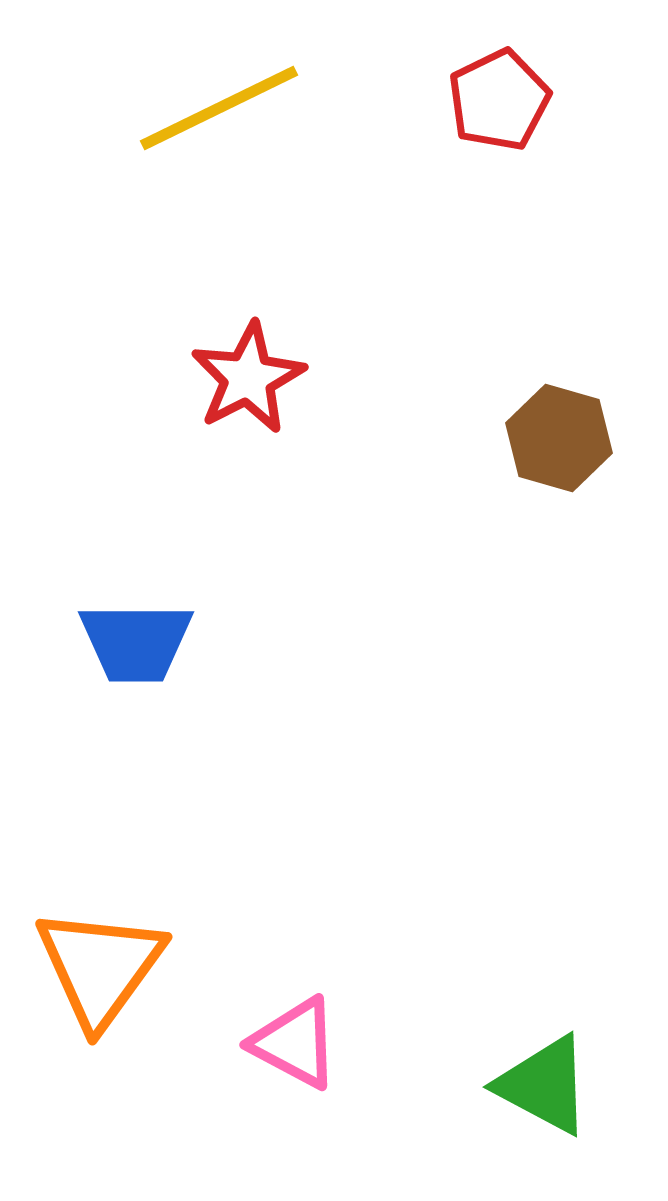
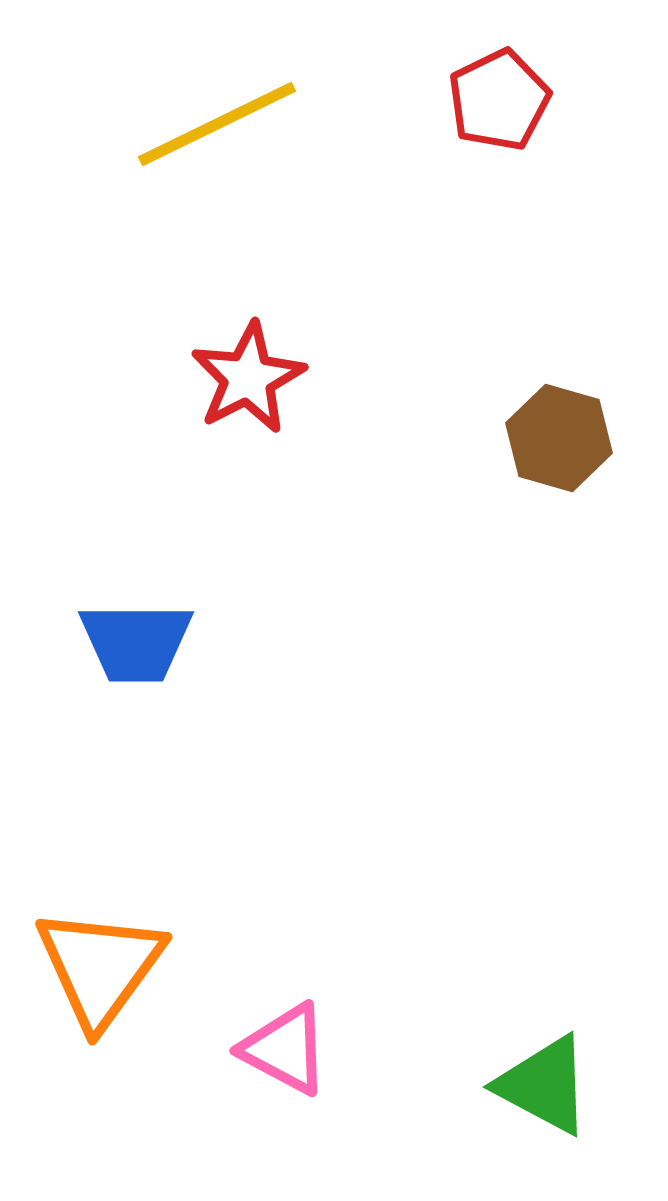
yellow line: moved 2 px left, 16 px down
pink triangle: moved 10 px left, 6 px down
